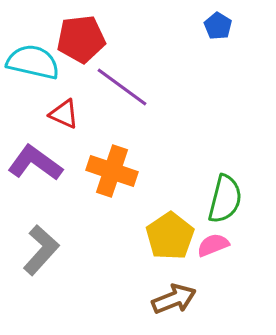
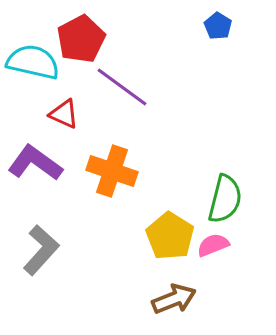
red pentagon: rotated 21 degrees counterclockwise
yellow pentagon: rotated 6 degrees counterclockwise
